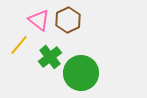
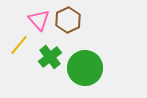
pink triangle: rotated 10 degrees clockwise
green circle: moved 4 px right, 5 px up
